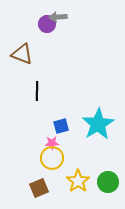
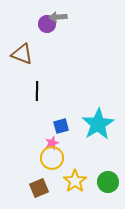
pink star: rotated 16 degrees counterclockwise
yellow star: moved 3 px left
